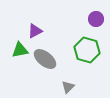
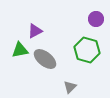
gray triangle: moved 2 px right
